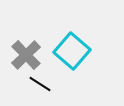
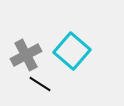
gray cross: rotated 16 degrees clockwise
